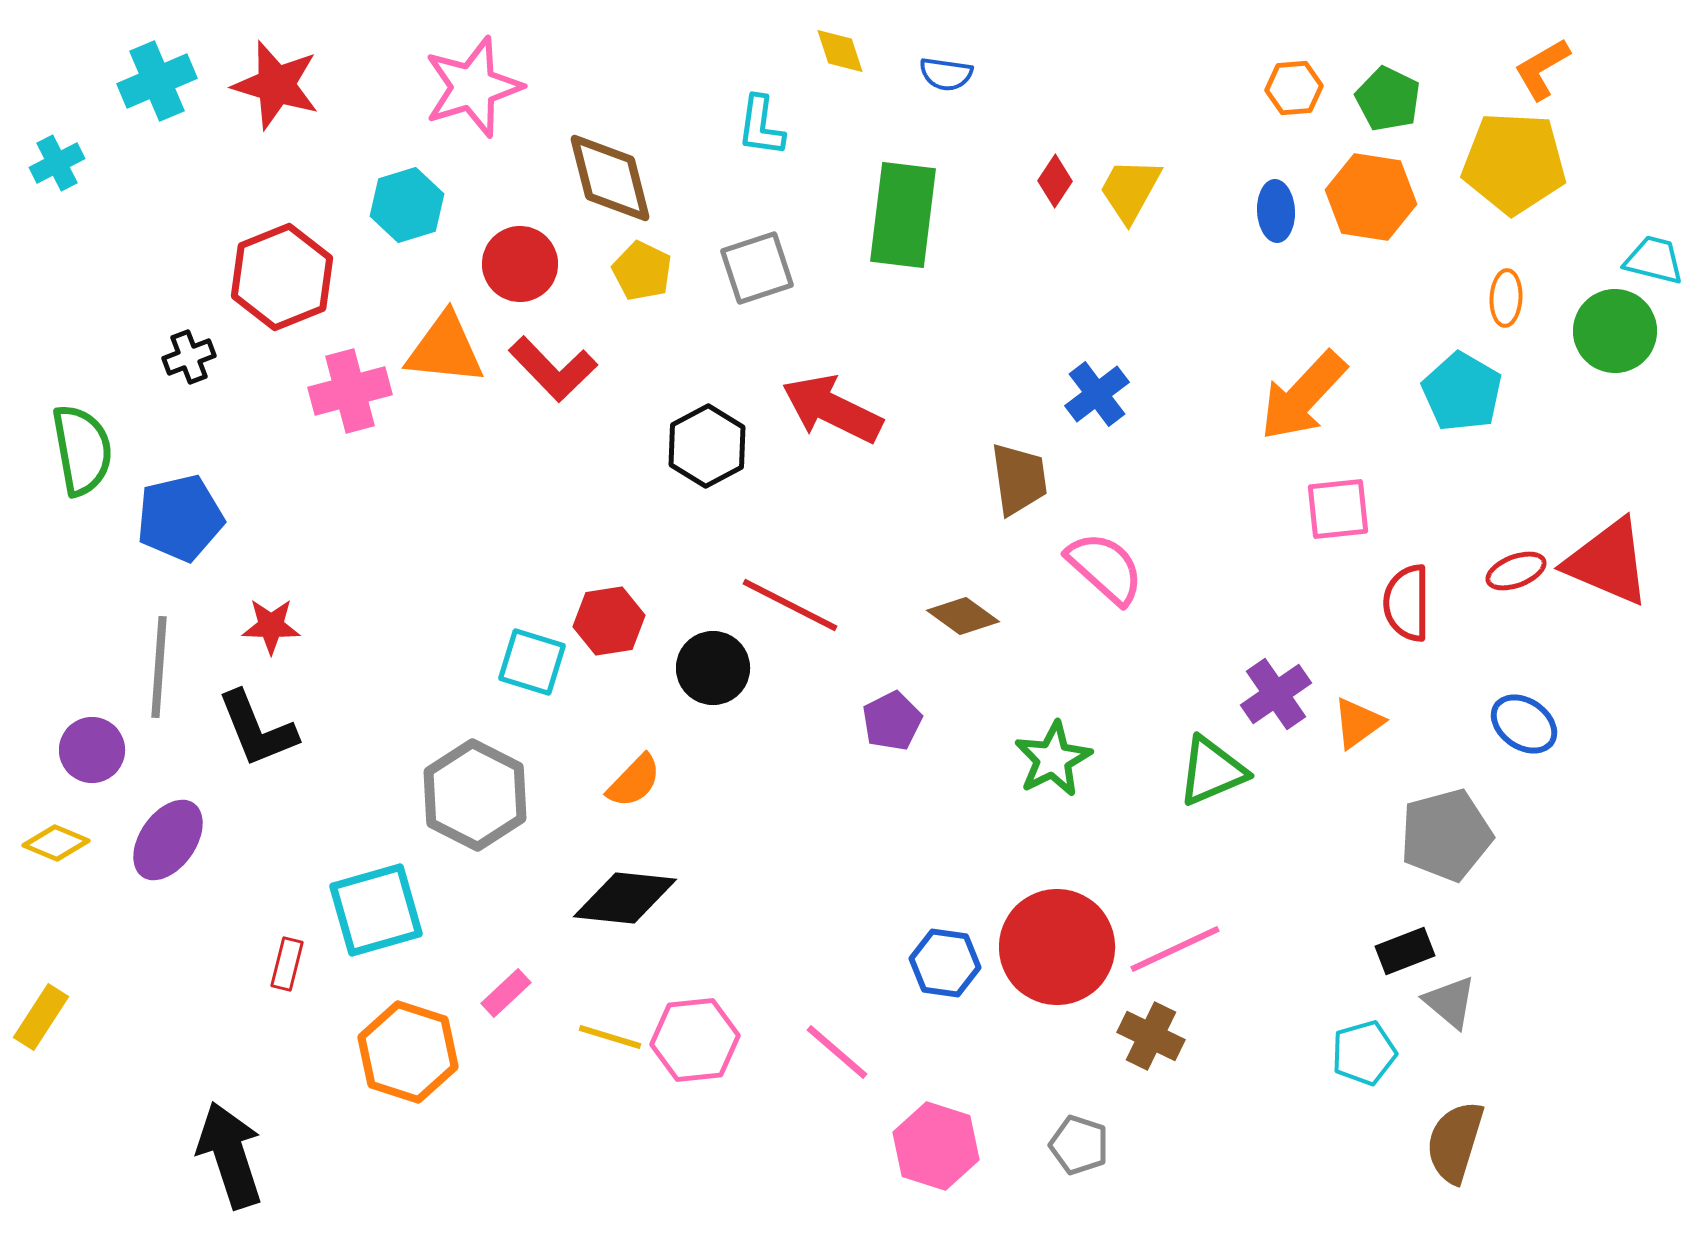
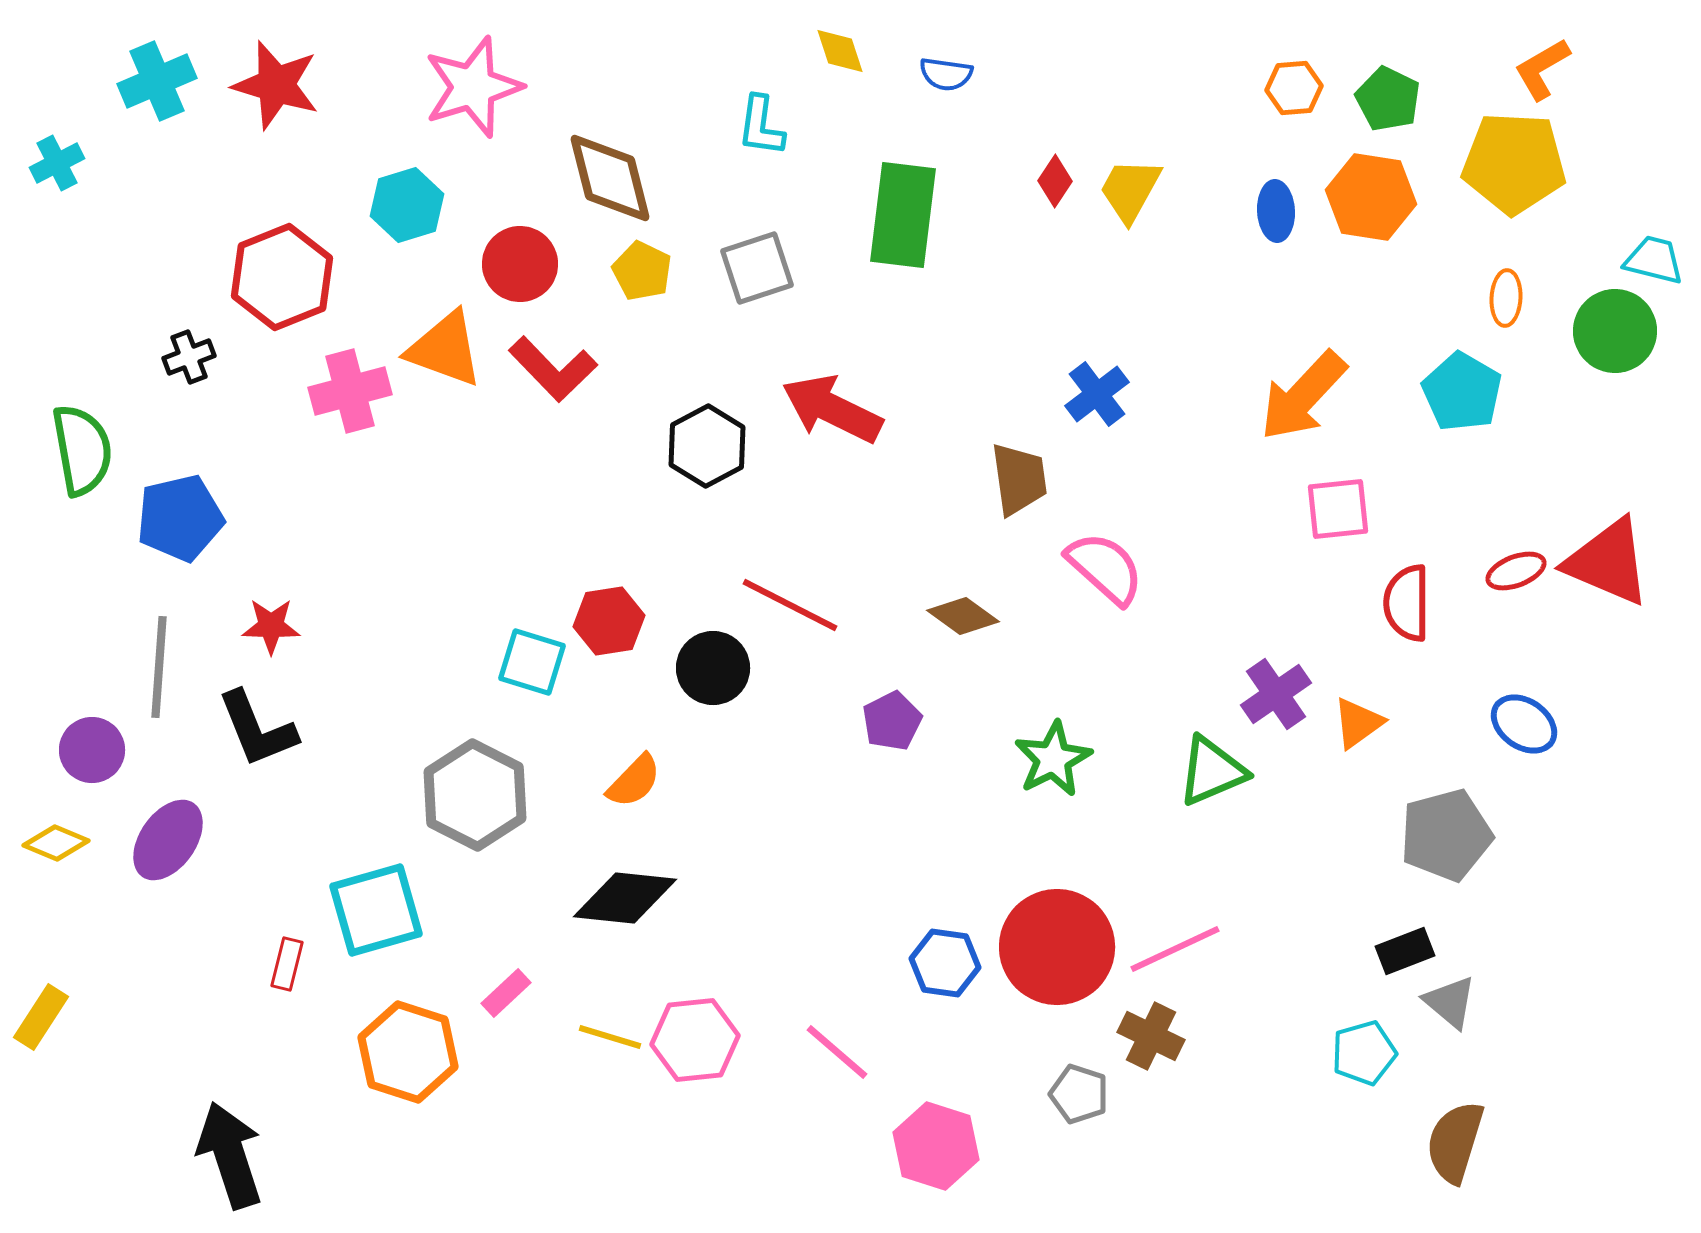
orange triangle at (445, 349): rotated 14 degrees clockwise
gray pentagon at (1079, 1145): moved 51 px up
